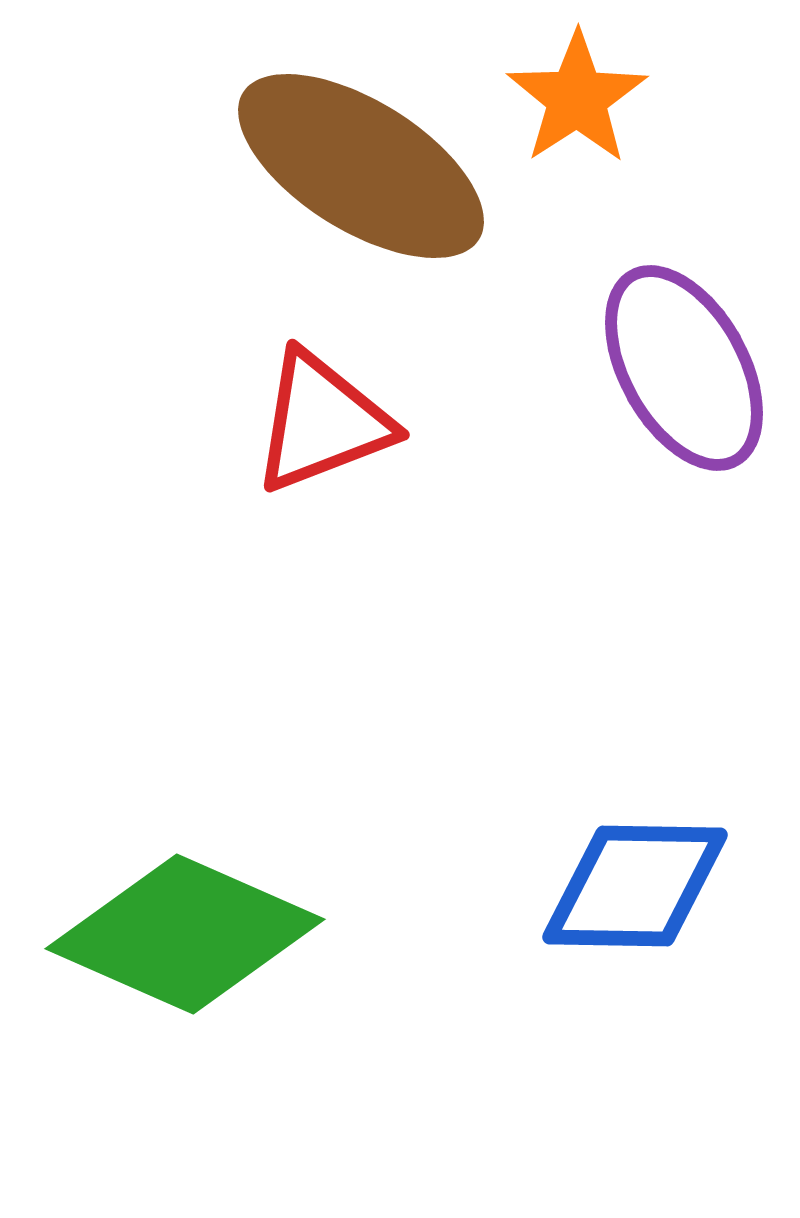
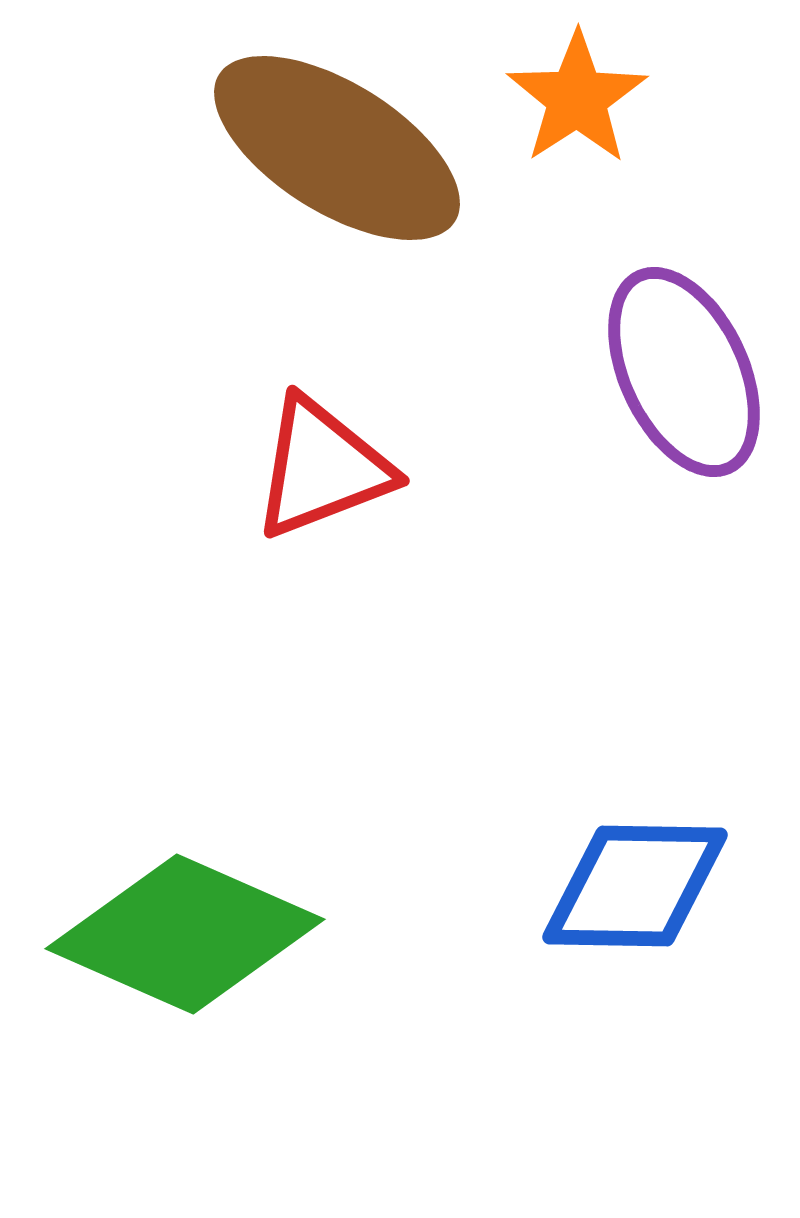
brown ellipse: moved 24 px left, 18 px up
purple ellipse: moved 4 px down; rotated 4 degrees clockwise
red triangle: moved 46 px down
